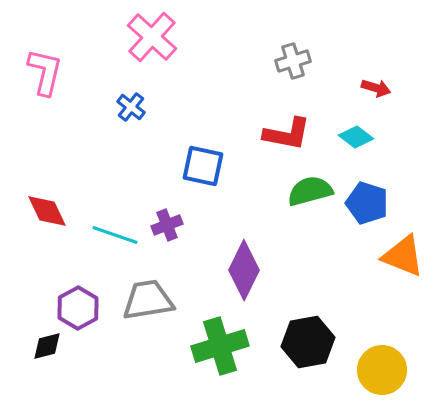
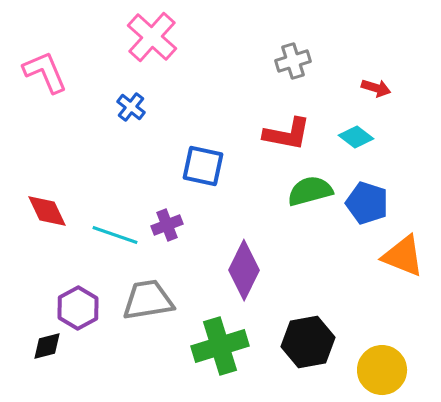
pink L-shape: rotated 36 degrees counterclockwise
